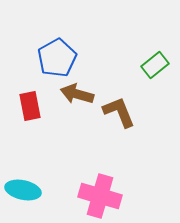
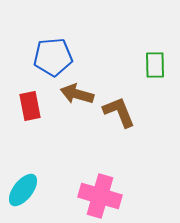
blue pentagon: moved 4 px left, 1 px up; rotated 24 degrees clockwise
green rectangle: rotated 52 degrees counterclockwise
cyan ellipse: rotated 64 degrees counterclockwise
